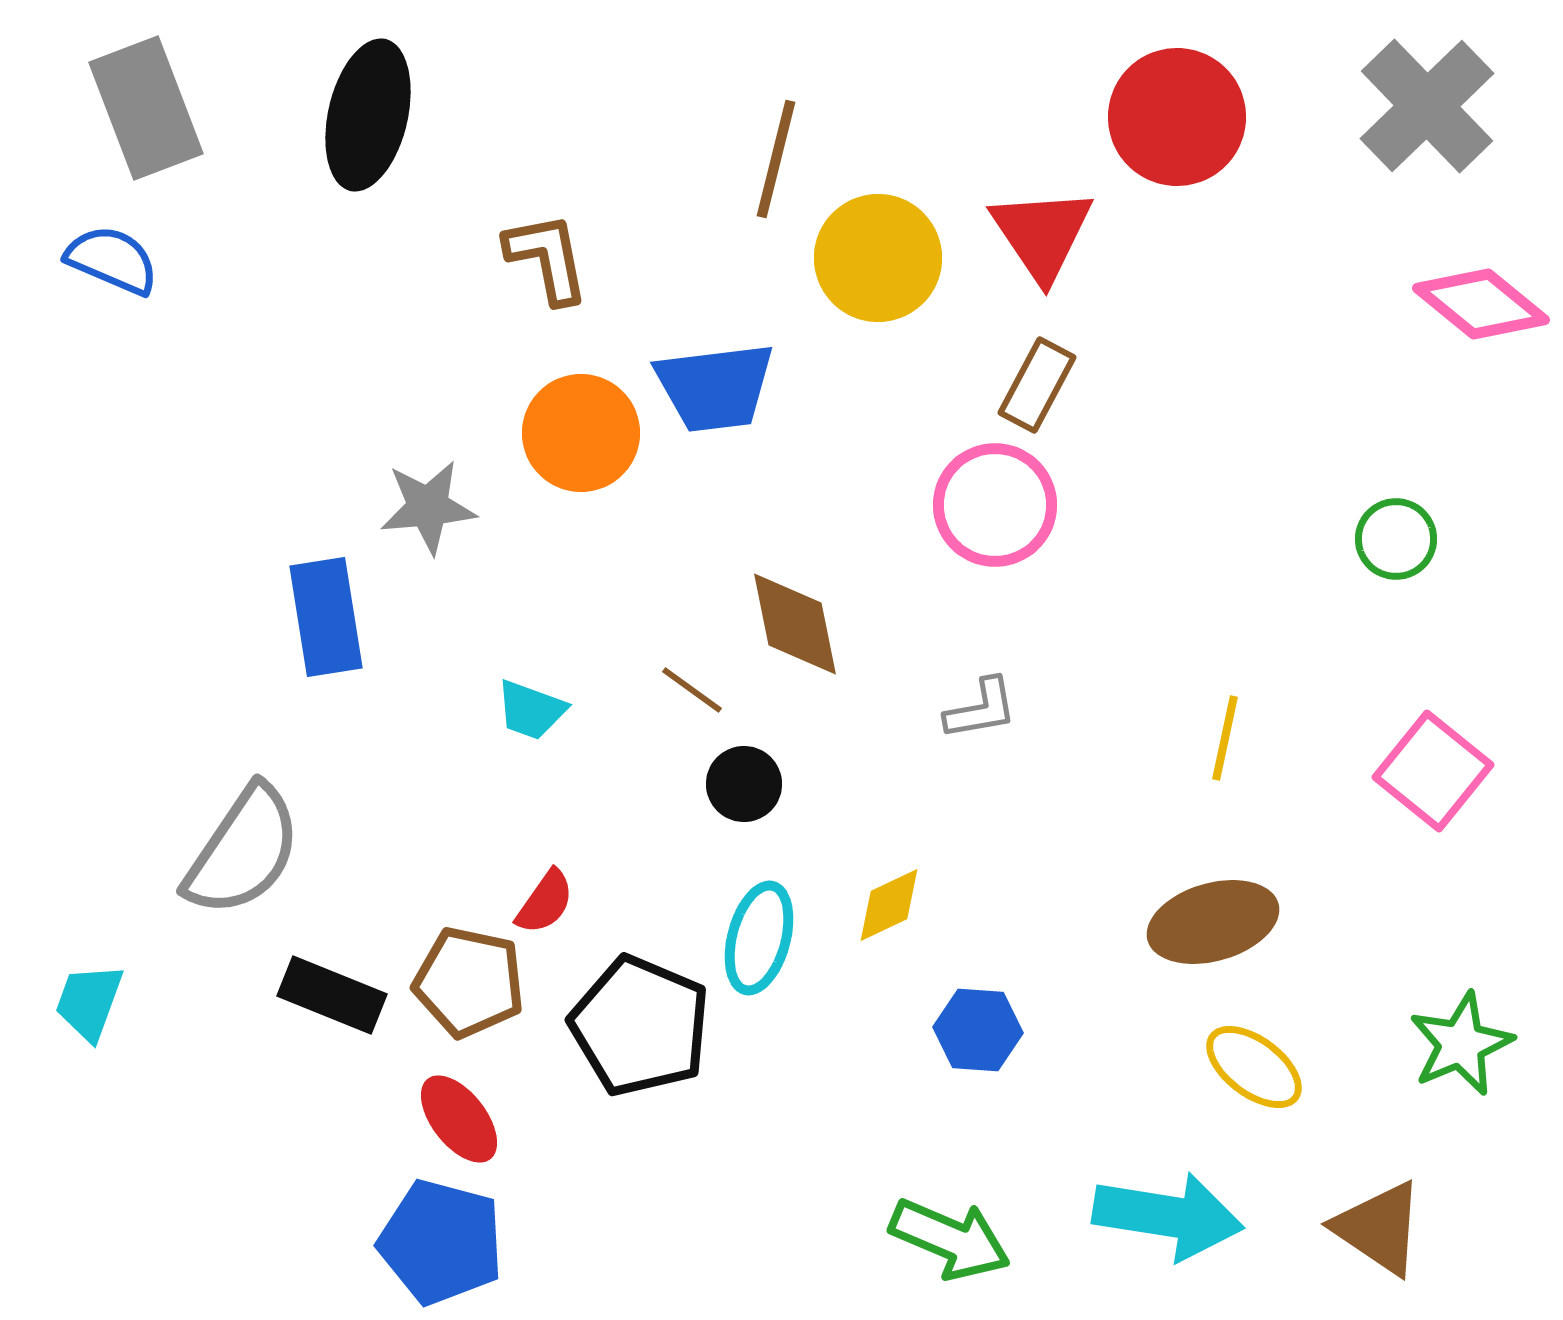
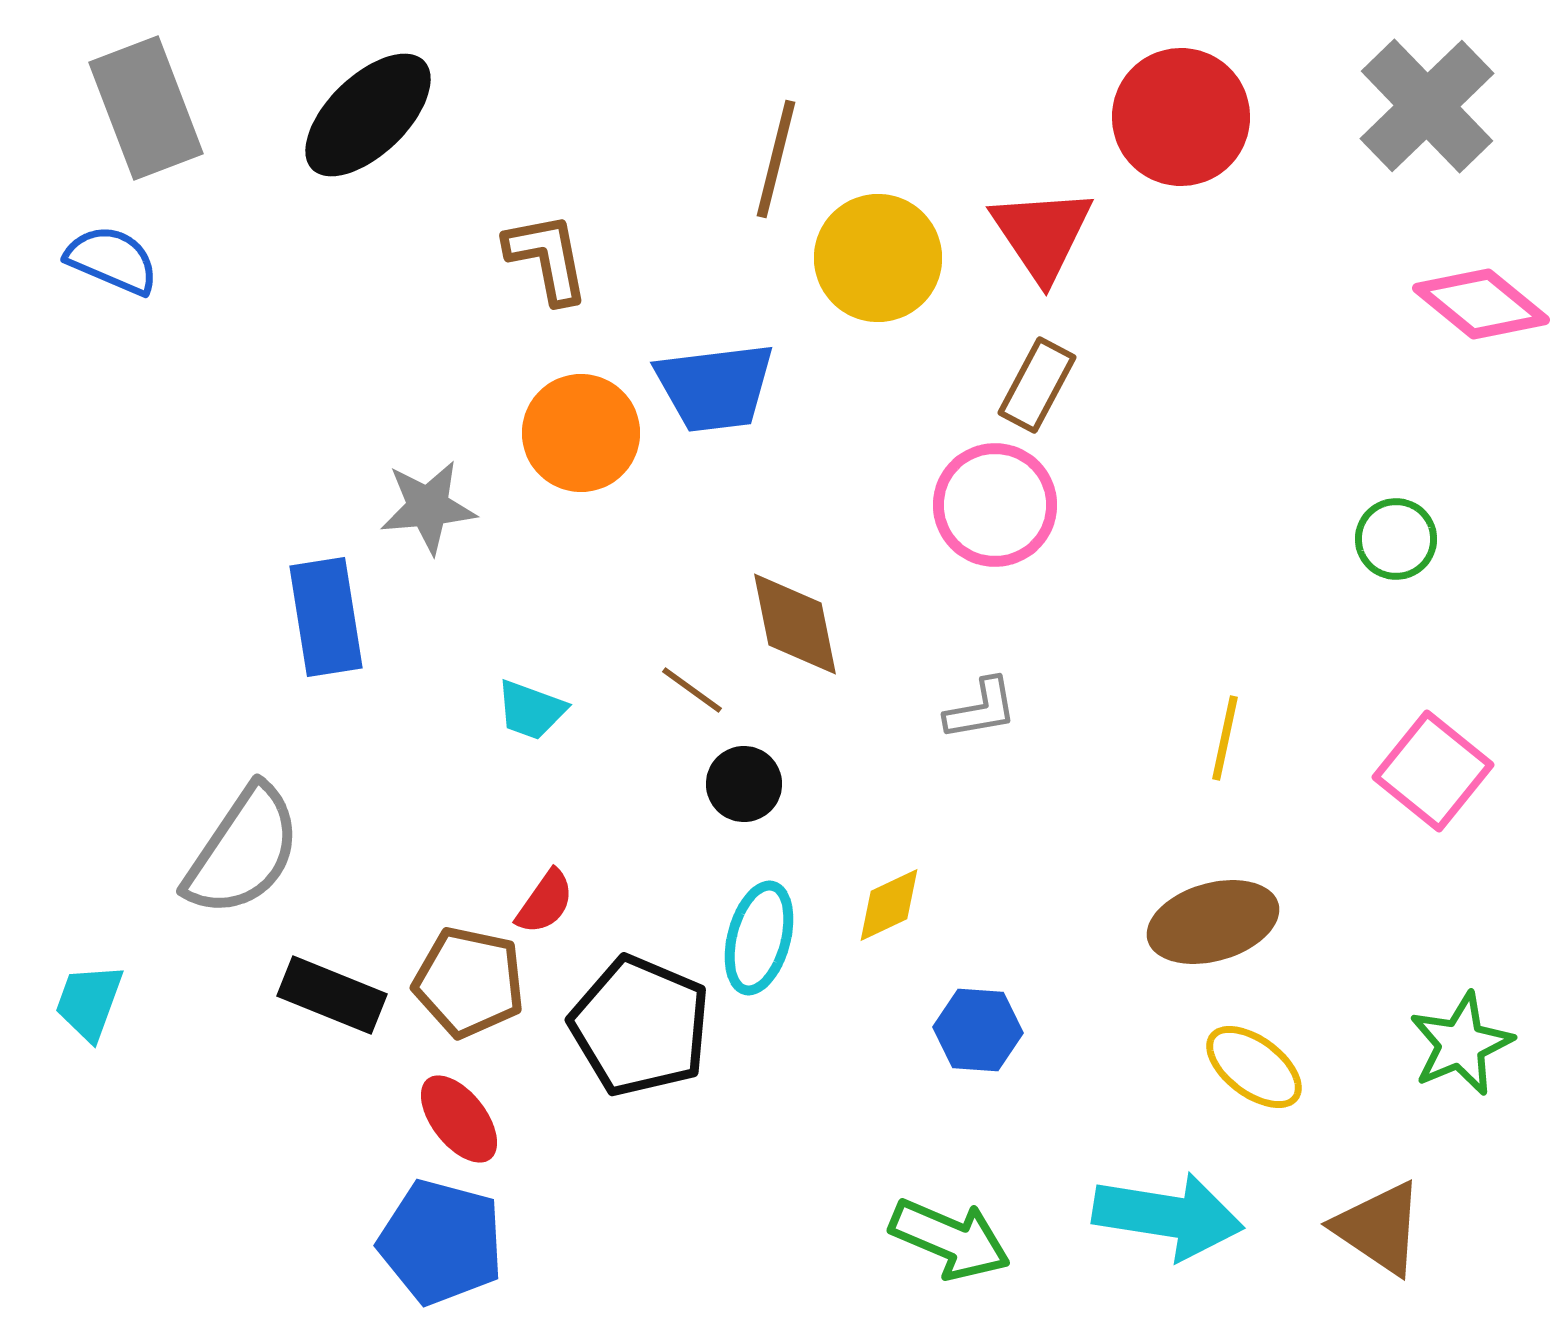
black ellipse at (368, 115): rotated 33 degrees clockwise
red circle at (1177, 117): moved 4 px right
